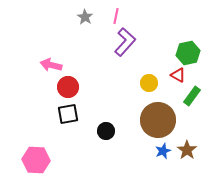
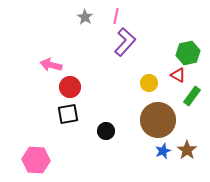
red circle: moved 2 px right
